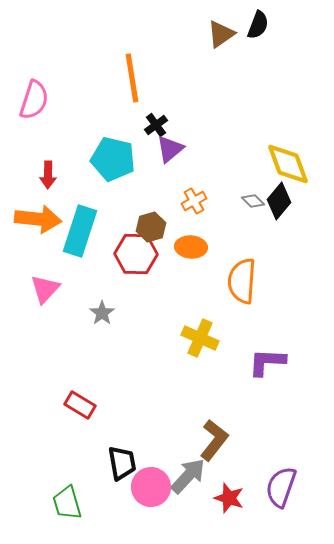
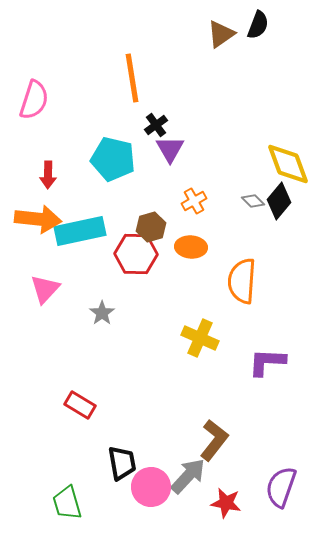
purple triangle: rotated 20 degrees counterclockwise
cyan rectangle: rotated 60 degrees clockwise
red star: moved 3 px left, 5 px down; rotated 8 degrees counterclockwise
